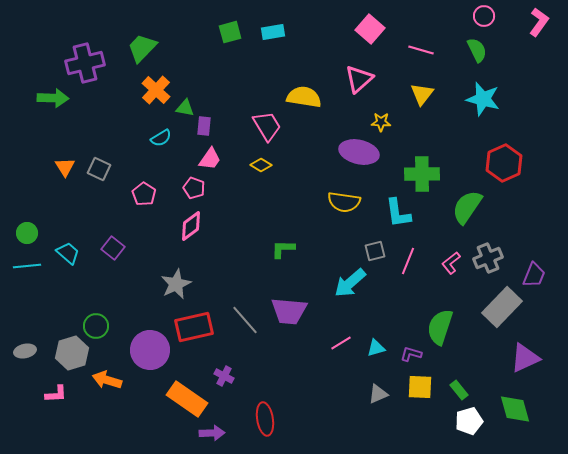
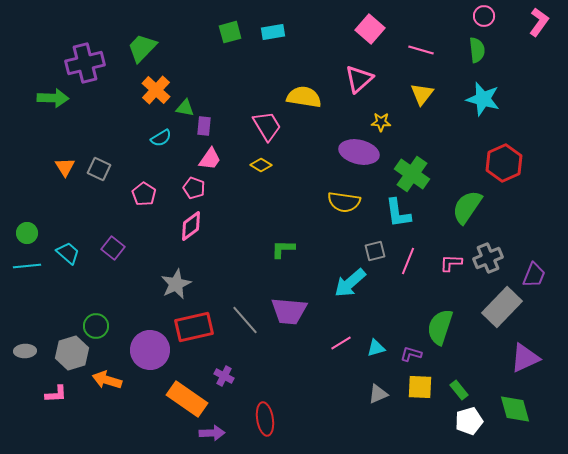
green semicircle at (477, 50): rotated 20 degrees clockwise
green cross at (422, 174): moved 10 px left; rotated 36 degrees clockwise
pink L-shape at (451, 263): rotated 40 degrees clockwise
gray ellipse at (25, 351): rotated 10 degrees clockwise
